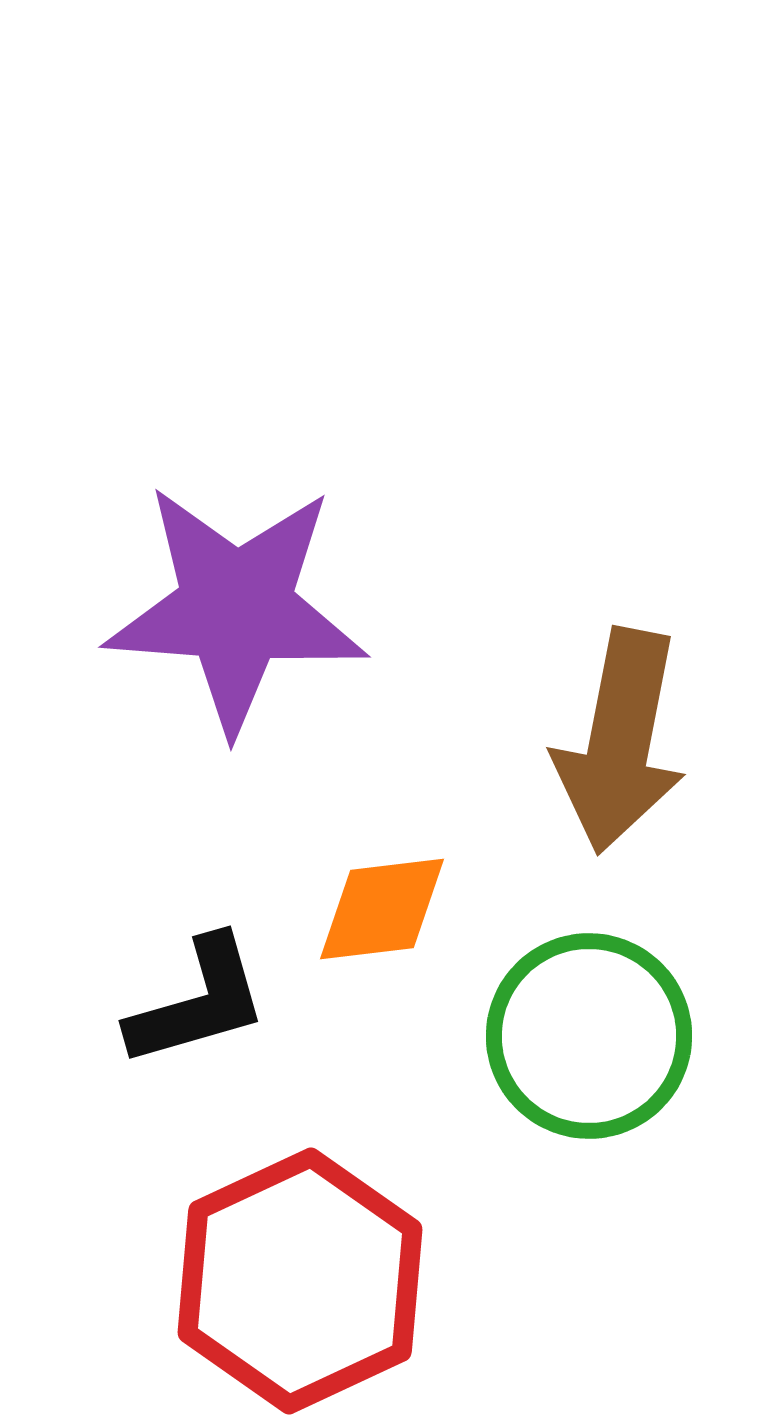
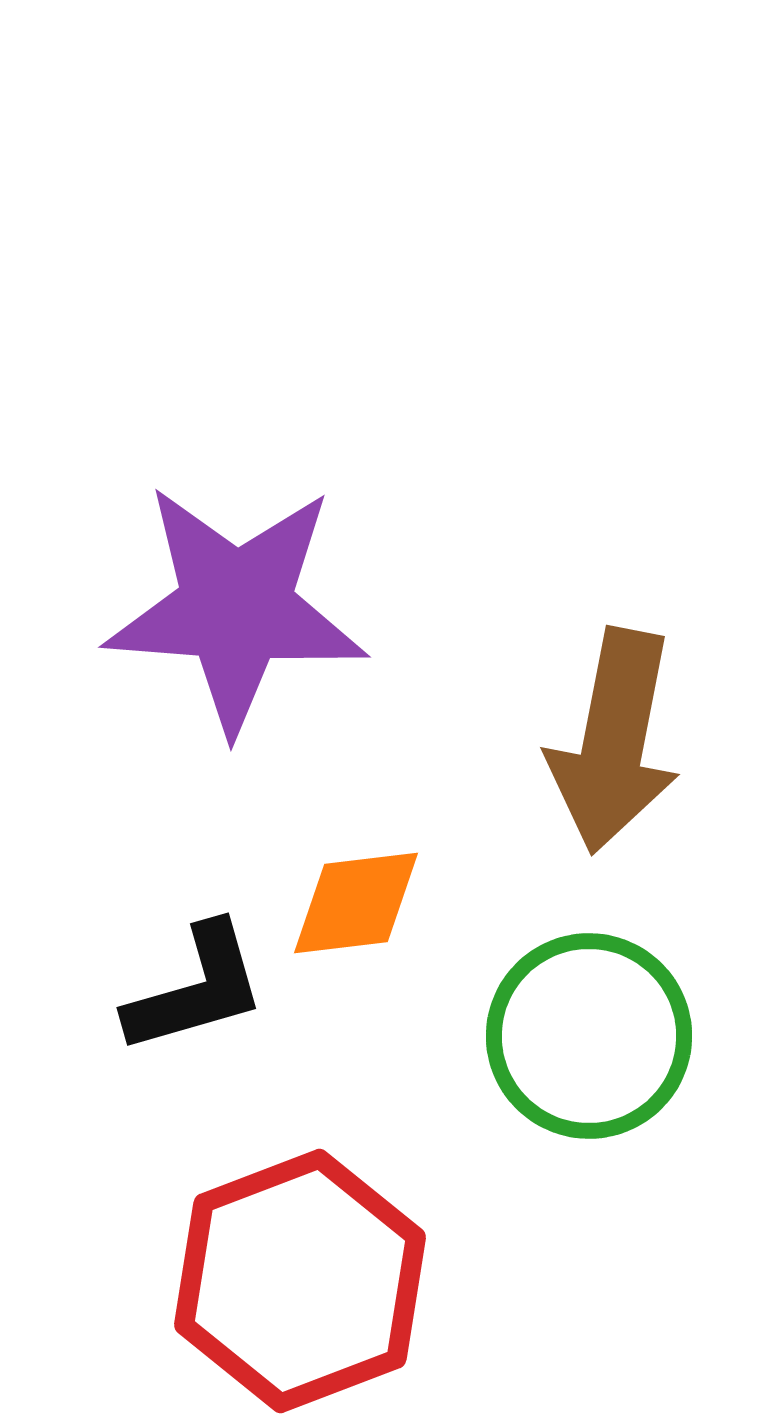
brown arrow: moved 6 px left
orange diamond: moved 26 px left, 6 px up
black L-shape: moved 2 px left, 13 px up
red hexagon: rotated 4 degrees clockwise
